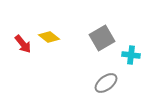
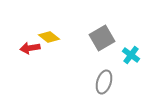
red arrow: moved 7 px right, 4 px down; rotated 120 degrees clockwise
cyan cross: rotated 30 degrees clockwise
gray ellipse: moved 2 px left, 1 px up; rotated 35 degrees counterclockwise
